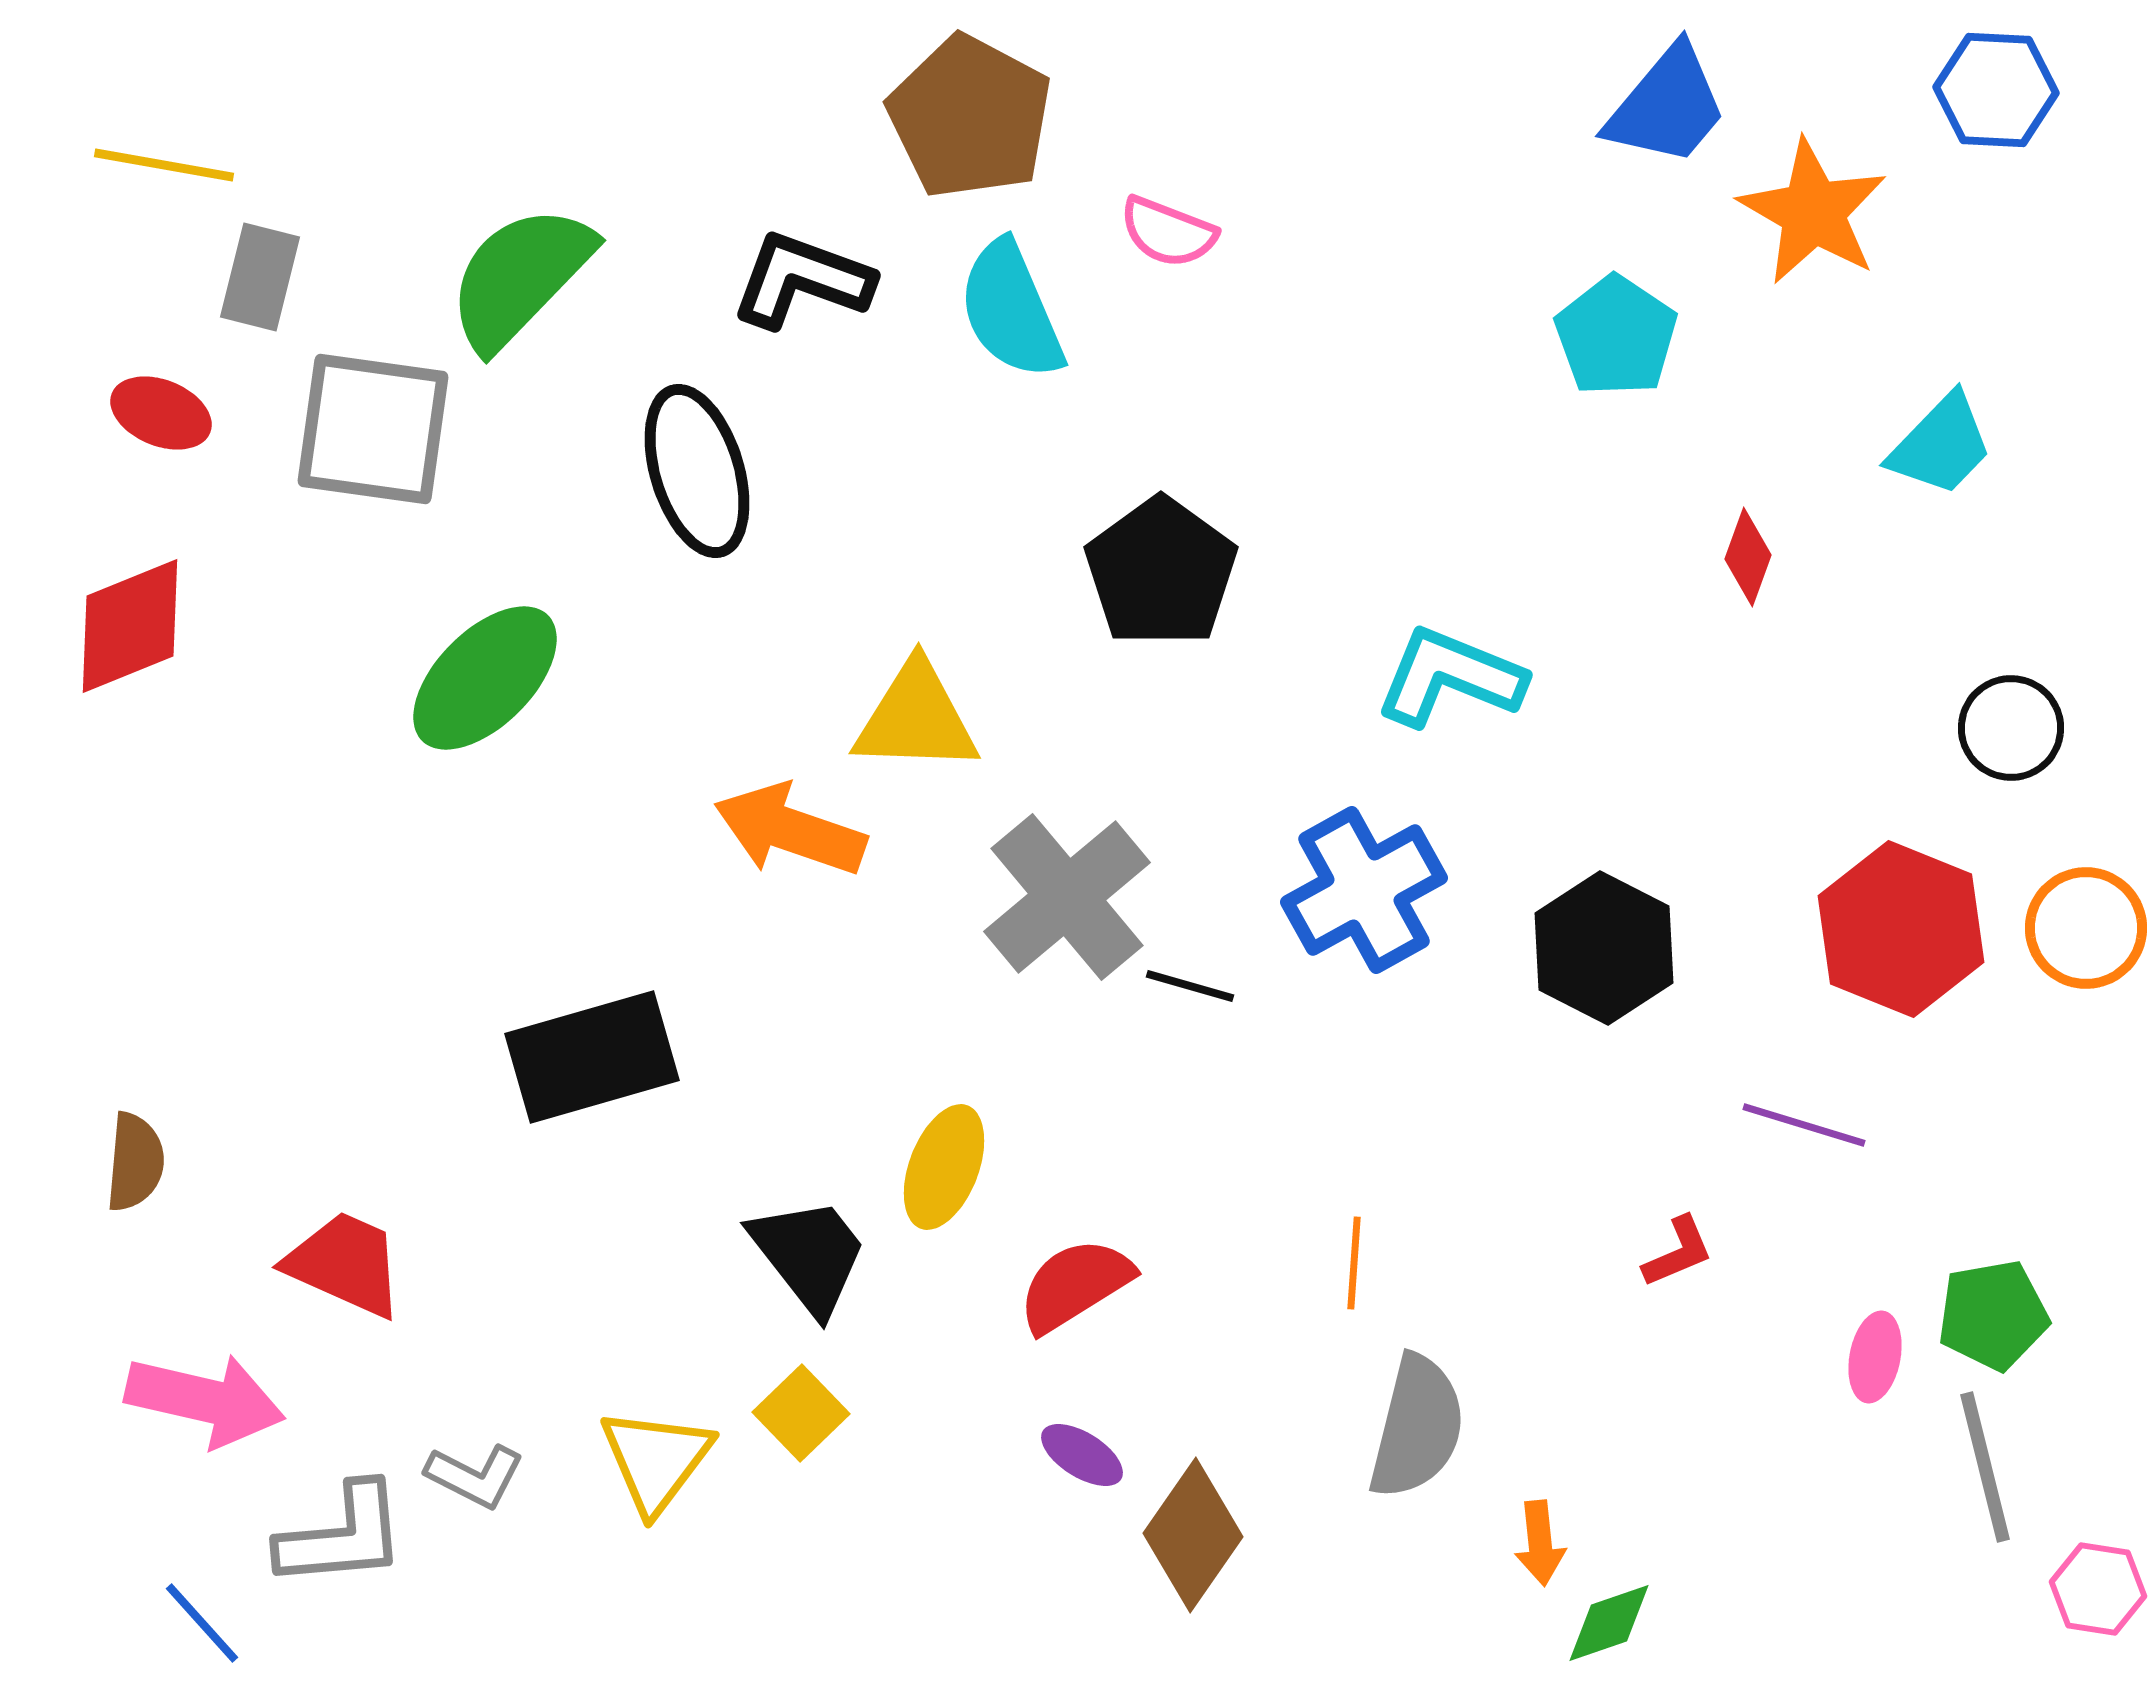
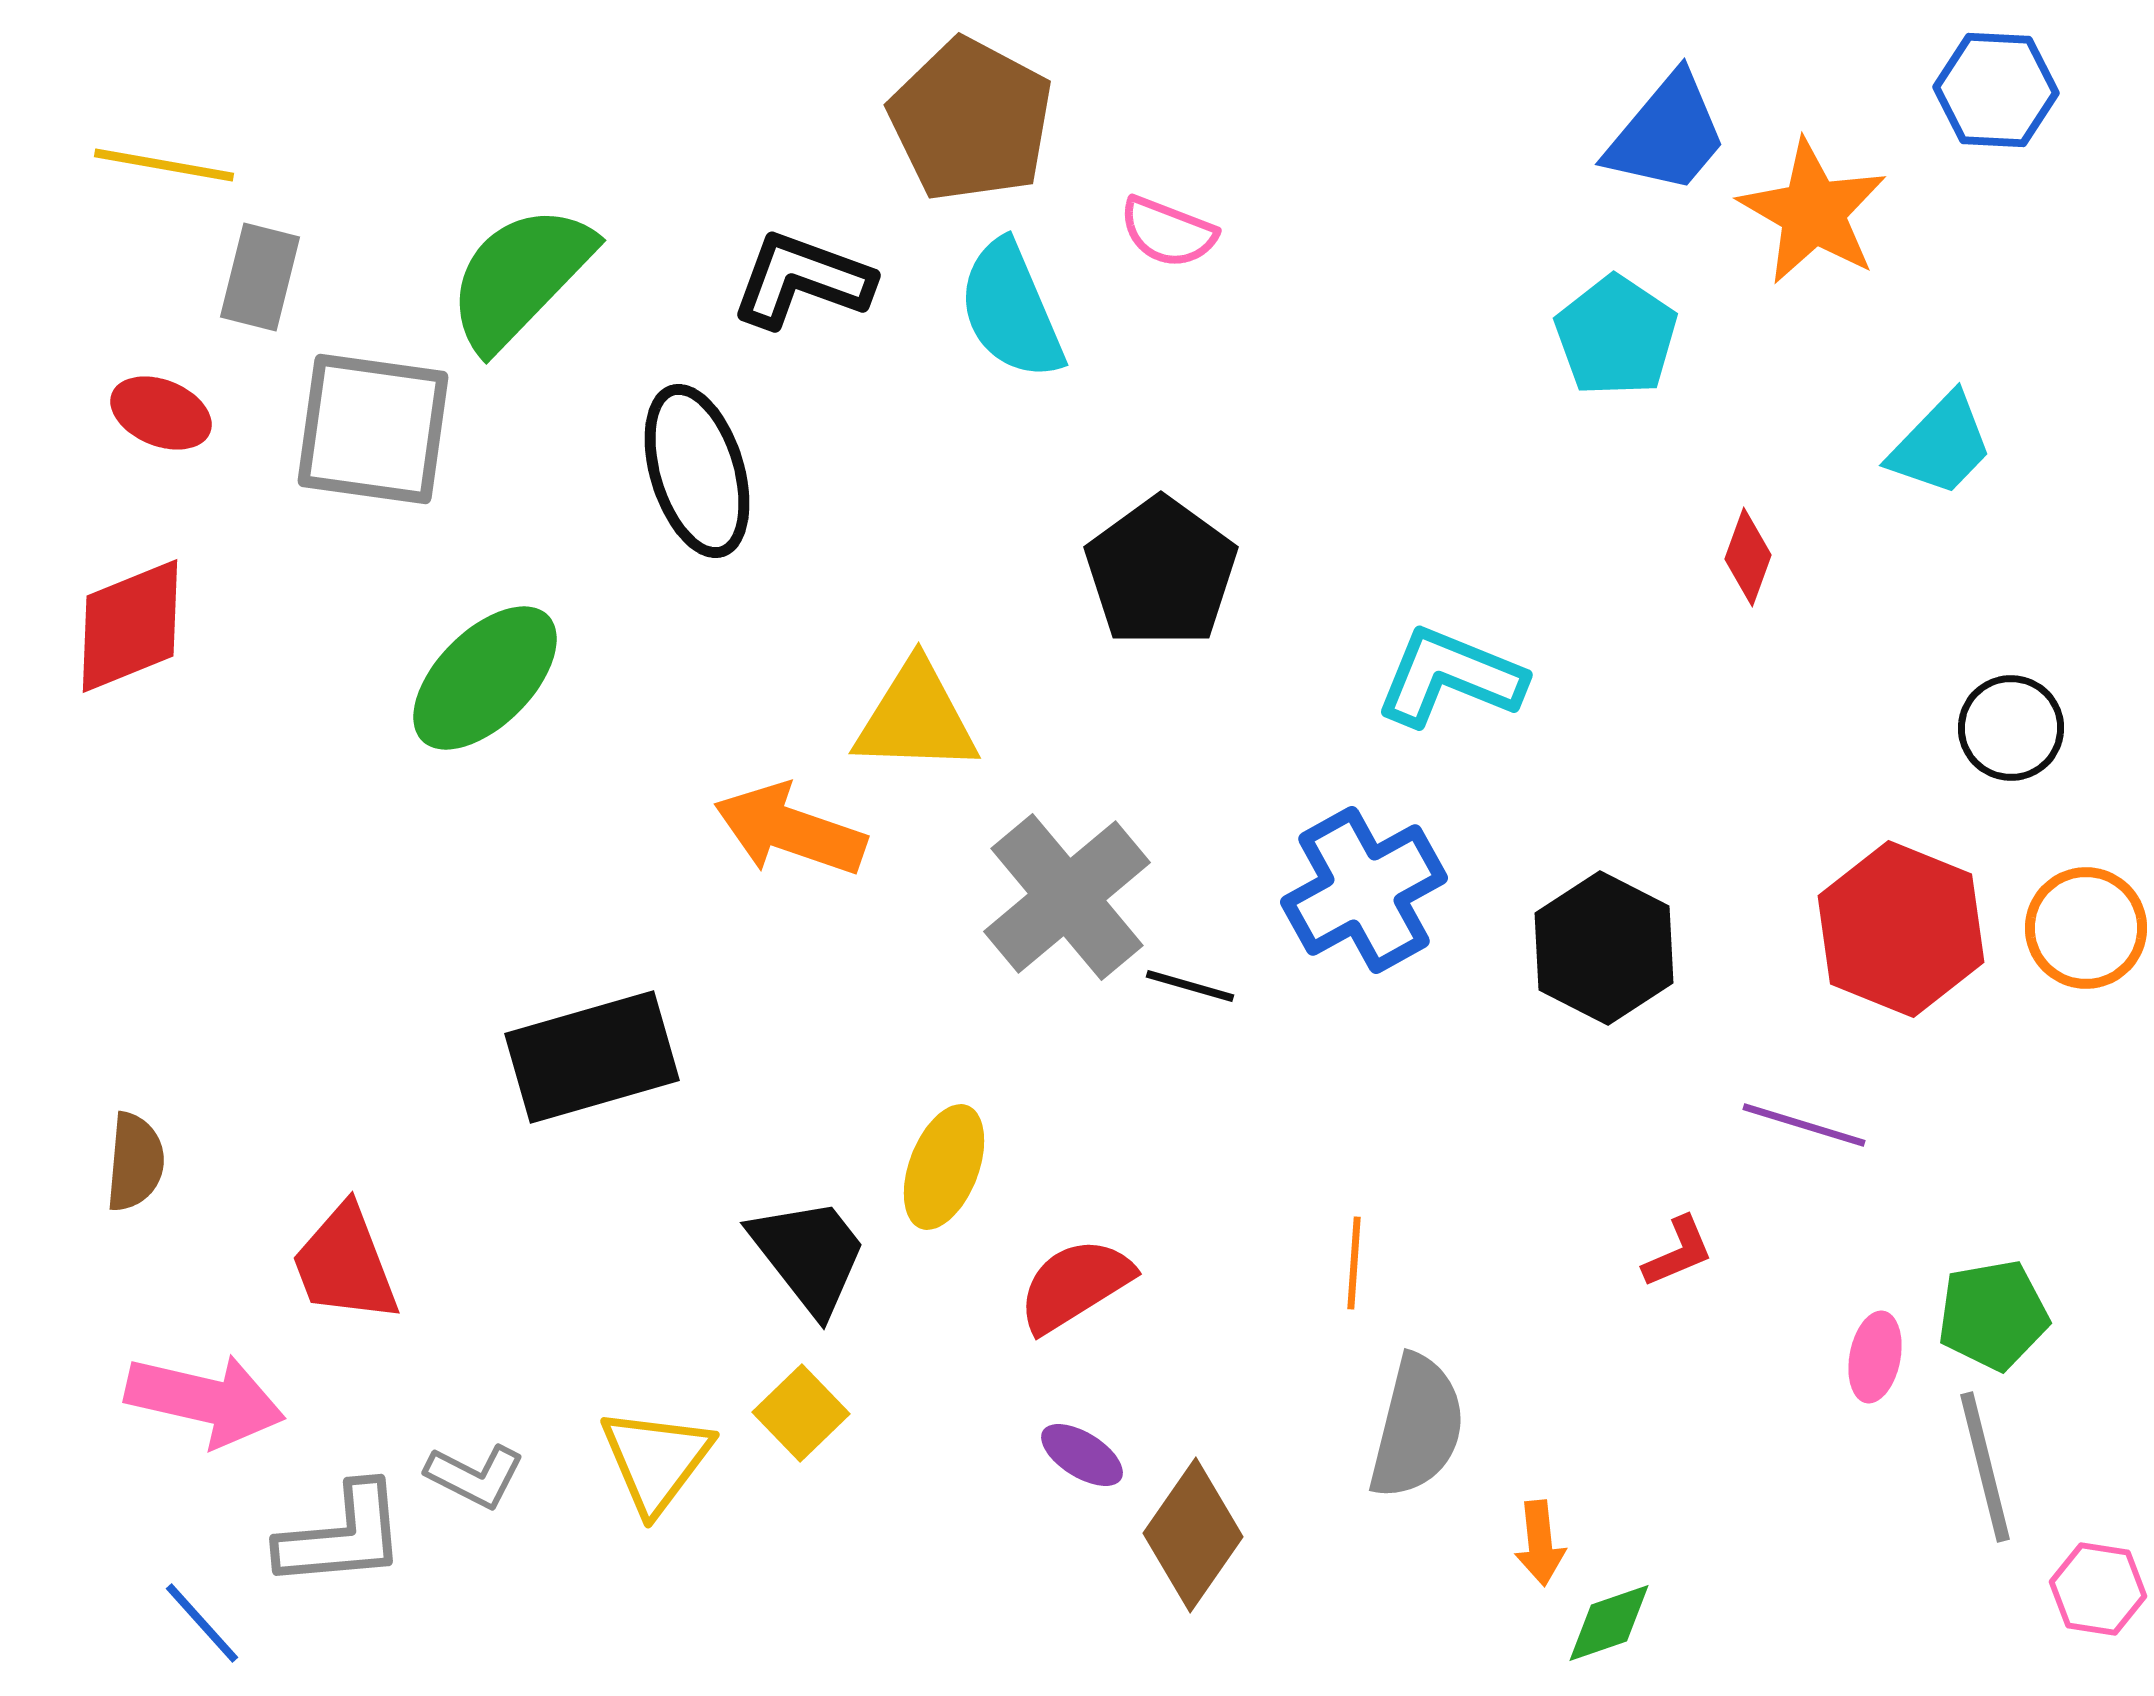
blue trapezoid at (1667, 106): moved 28 px down
brown pentagon at (970, 117): moved 1 px right, 3 px down
red trapezoid at (345, 1264): rotated 135 degrees counterclockwise
